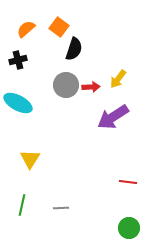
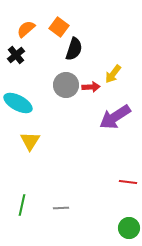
black cross: moved 2 px left, 5 px up; rotated 24 degrees counterclockwise
yellow arrow: moved 5 px left, 5 px up
purple arrow: moved 2 px right
yellow triangle: moved 18 px up
